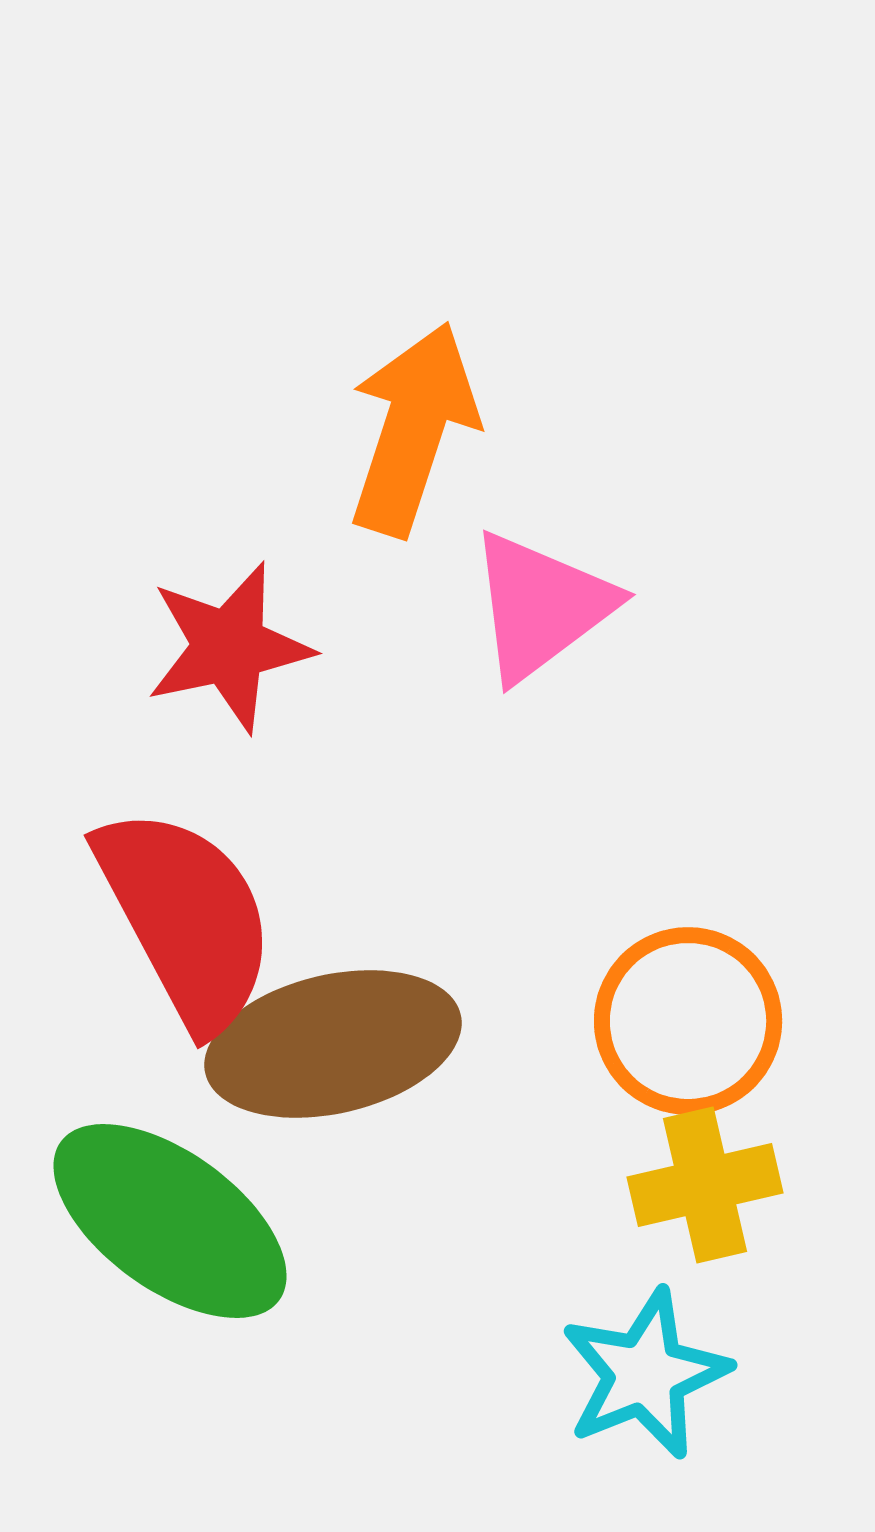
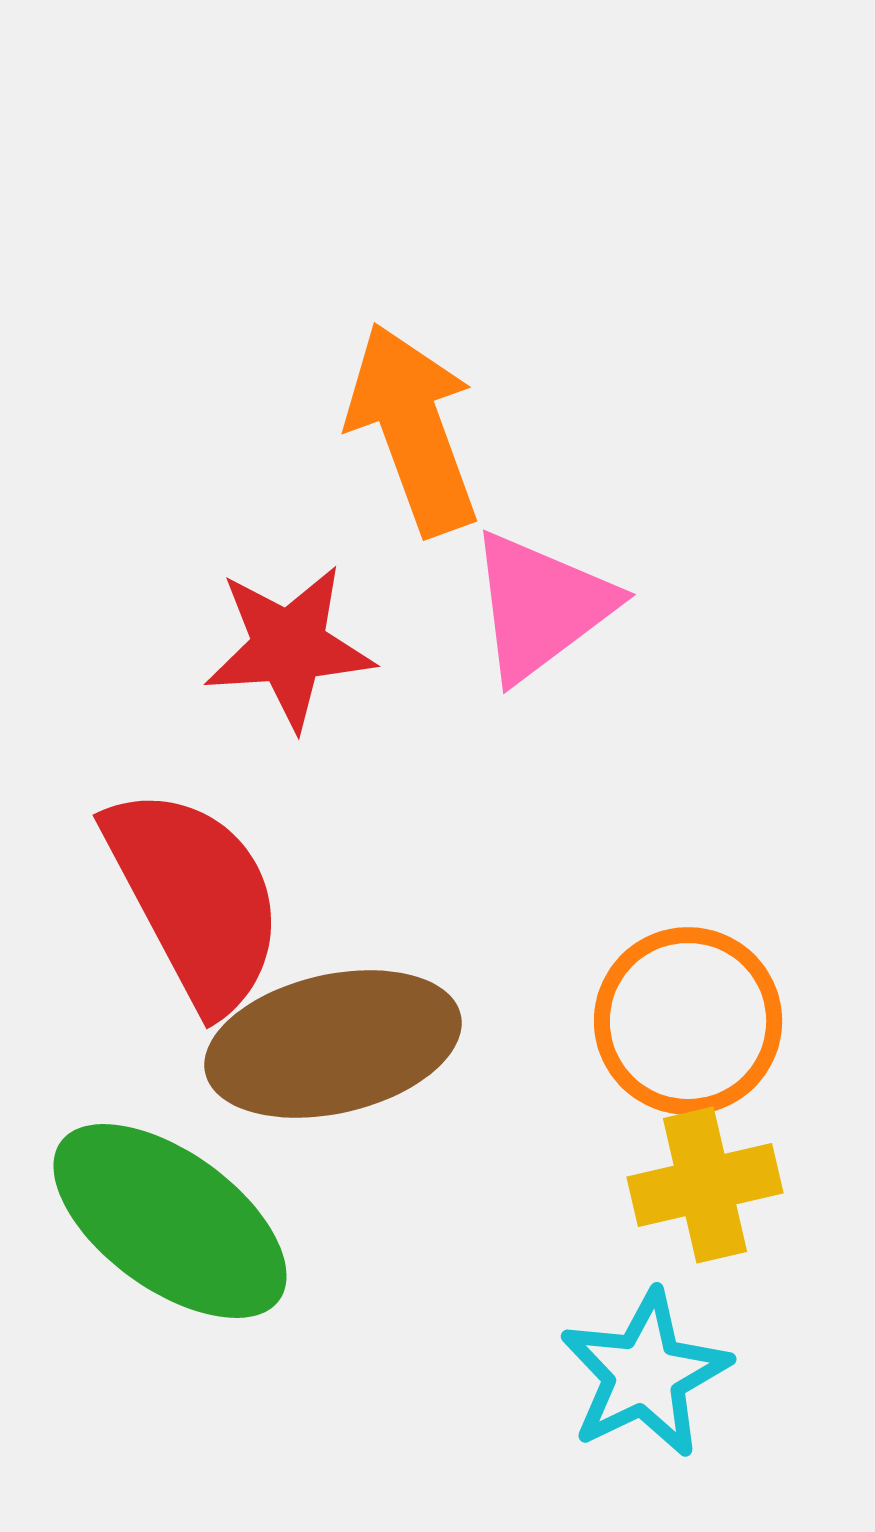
orange arrow: rotated 38 degrees counterclockwise
red star: moved 60 px right; rotated 8 degrees clockwise
red semicircle: moved 9 px right, 20 px up
cyan star: rotated 4 degrees counterclockwise
